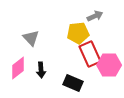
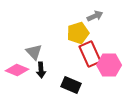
yellow pentagon: rotated 10 degrees counterclockwise
gray triangle: moved 3 px right, 14 px down
pink diamond: moved 1 px left, 2 px down; rotated 60 degrees clockwise
black rectangle: moved 2 px left, 2 px down
